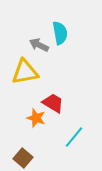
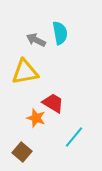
gray arrow: moved 3 px left, 5 px up
brown square: moved 1 px left, 6 px up
